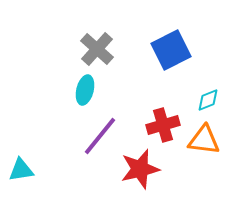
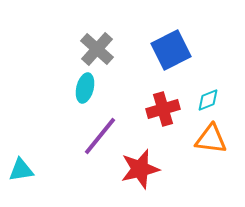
cyan ellipse: moved 2 px up
red cross: moved 16 px up
orange triangle: moved 7 px right, 1 px up
